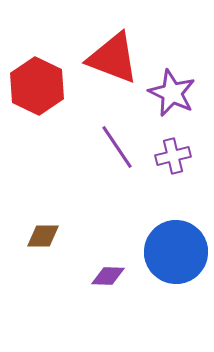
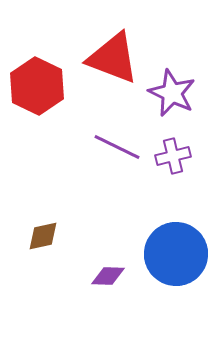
purple line: rotated 30 degrees counterclockwise
brown diamond: rotated 12 degrees counterclockwise
blue circle: moved 2 px down
